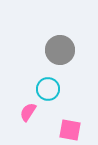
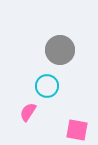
cyan circle: moved 1 px left, 3 px up
pink square: moved 7 px right
